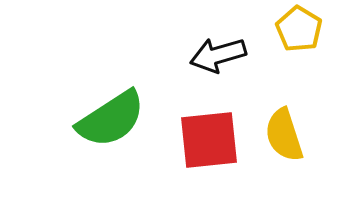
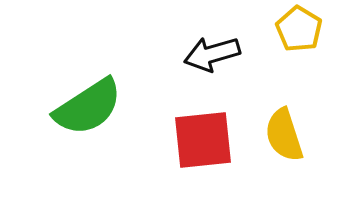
black arrow: moved 6 px left, 1 px up
green semicircle: moved 23 px left, 12 px up
red square: moved 6 px left
